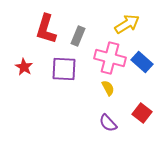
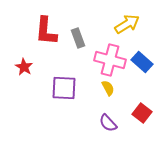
red L-shape: moved 2 px down; rotated 12 degrees counterclockwise
gray rectangle: moved 2 px down; rotated 42 degrees counterclockwise
pink cross: moved 2 px down
purple square: moved 19 px down
